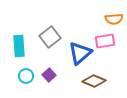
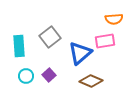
brown diamond: moved 3 px left
